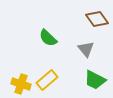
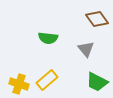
green semicircle: rotated 36 degrees counterclockwise
green trapezoid: moved 2 px right, 2 px down
yellow cross: moved 2 px left
